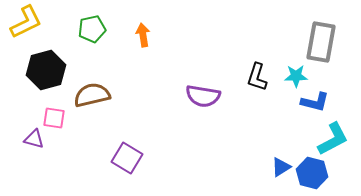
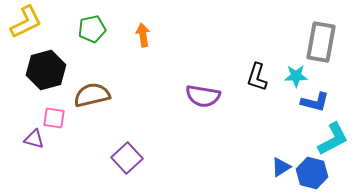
purple square: rotated 16 degrees clockwise
